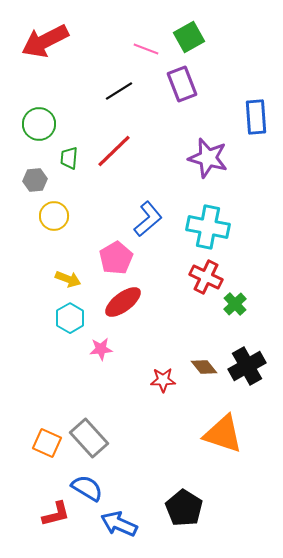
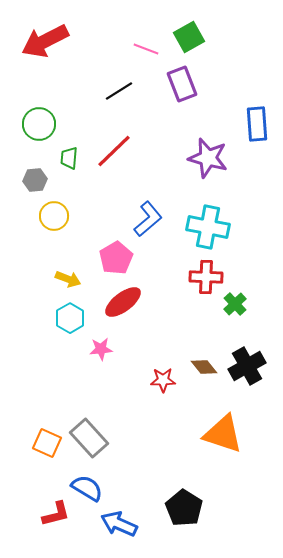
blue rectangle: moved 1 px right, 7 px down
red cross: rotated 24 degrees counterclockwise
